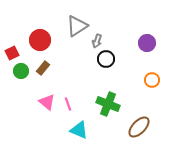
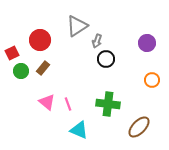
green cross: rotated 15 degrees counterclockwise
